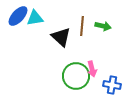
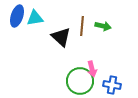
blue ellipse: moved 1 px left; rotated 25 degrees counterclockwise
green circle: moved 4 px right, 5 px down
